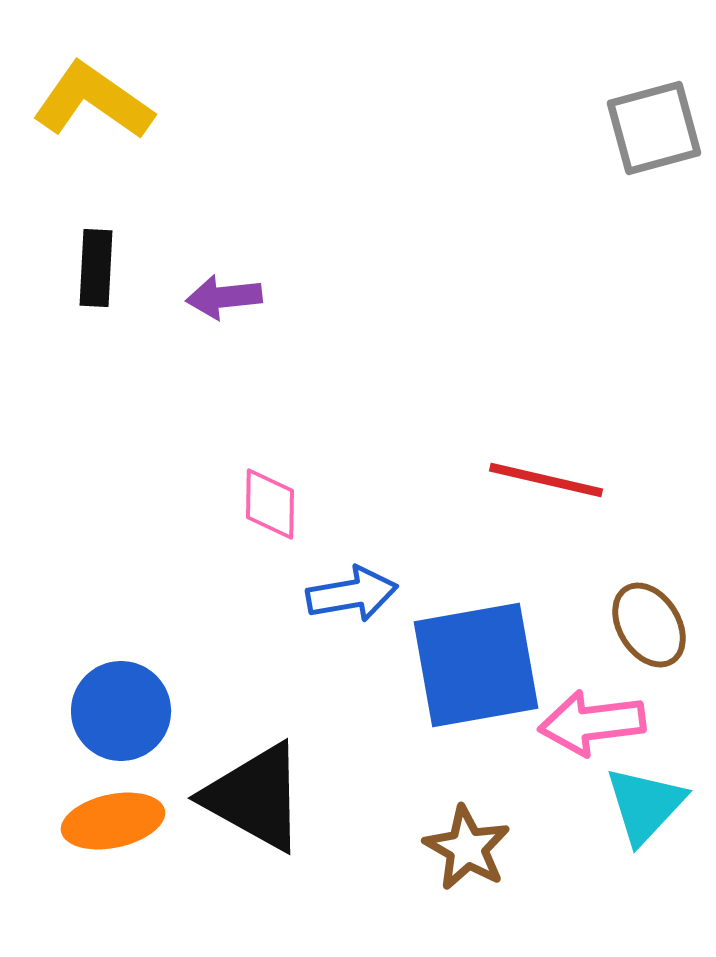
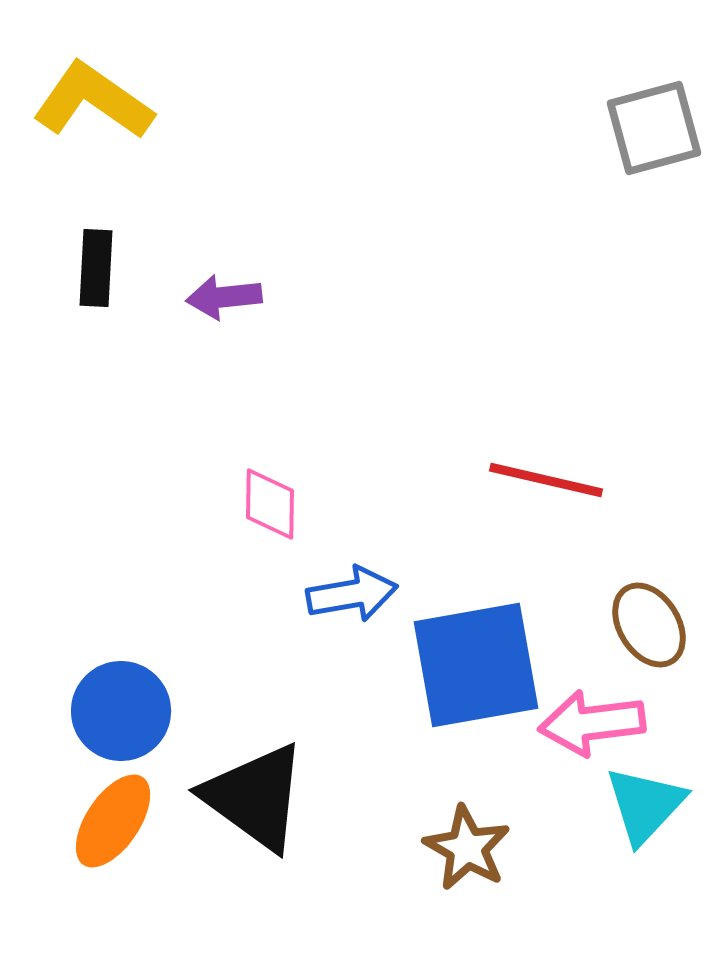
black triangle: rotated 7 degrees clockwise
orange ellipse: rotated 44 degrees counterclockwise
